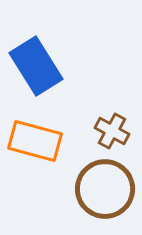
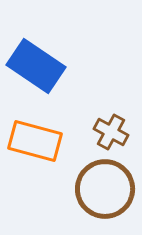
blue rectangle: rotated 24 degrees counterclockwise
brown cross: moved 1 px left, 1 px down
